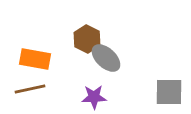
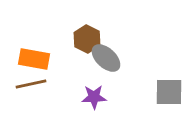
orange rectangle: moved 1 px left
brown line: moved 1 px right, 5 px up
